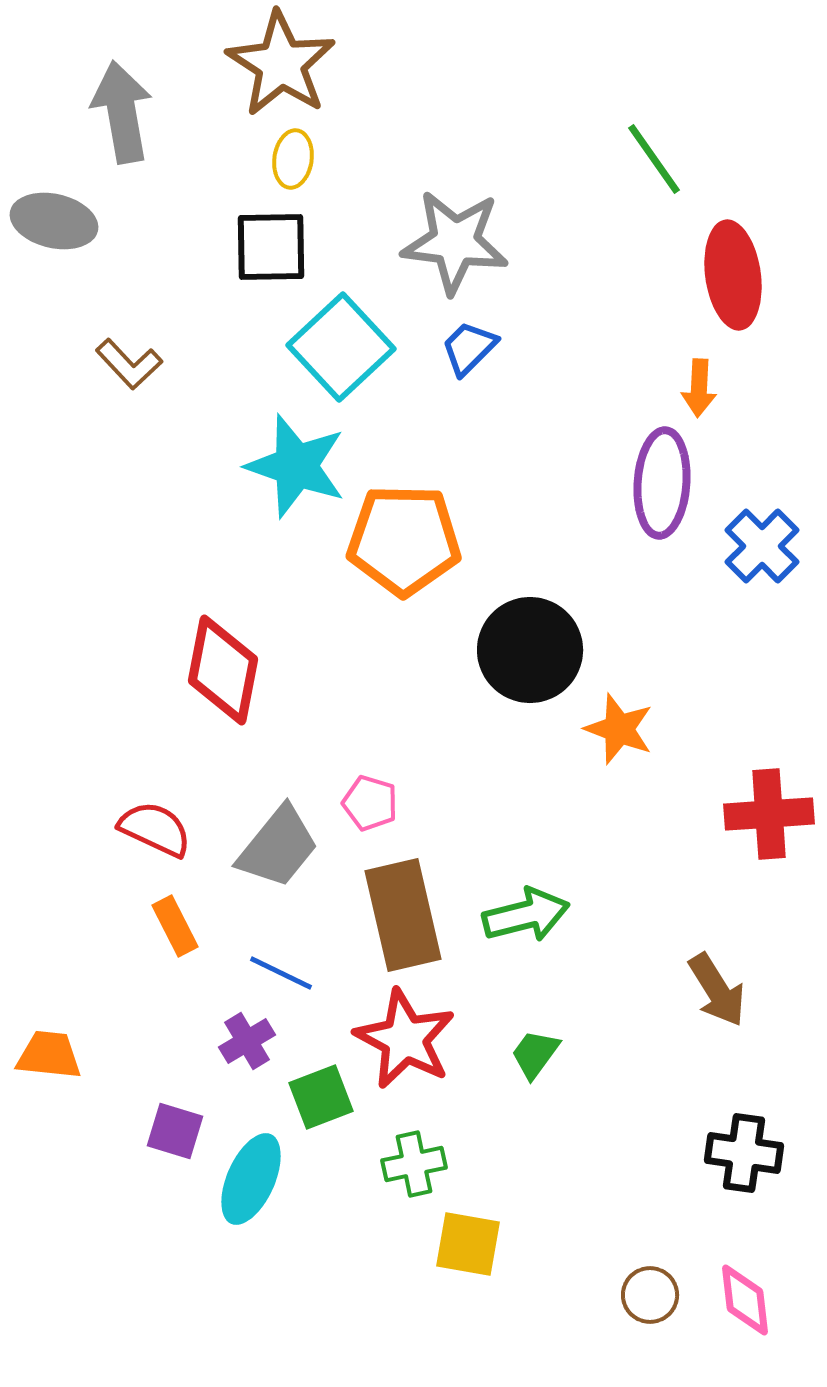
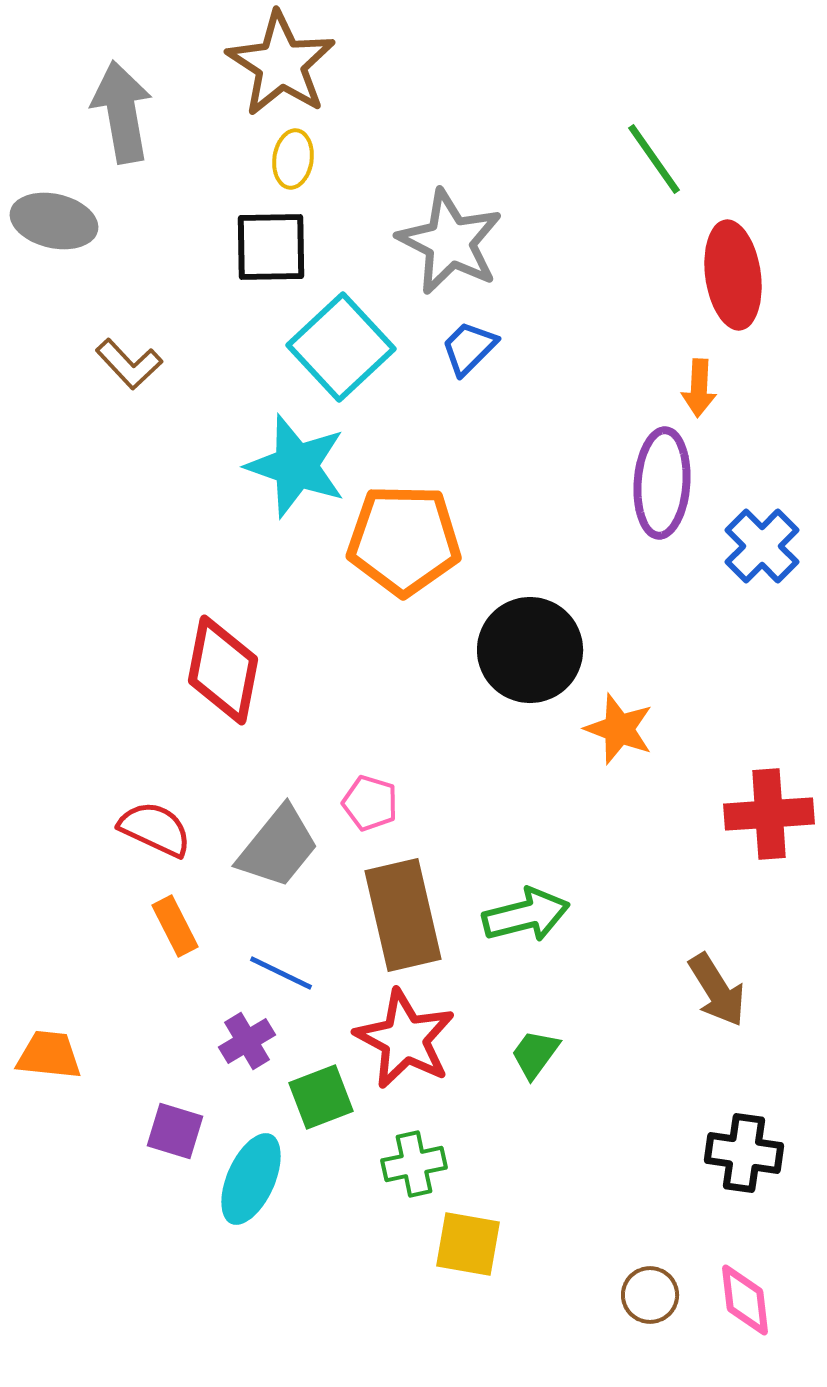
gray star: moved 5 px left; rotated 20 degrees clockwise
